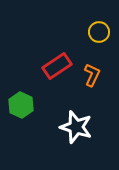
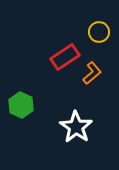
red rectangle: moved 8 px right, 9 px up
orange L-shape: moved 2 px up; rotated 25 degrees clockwise
white star: rotated 16 degrees clockwise
